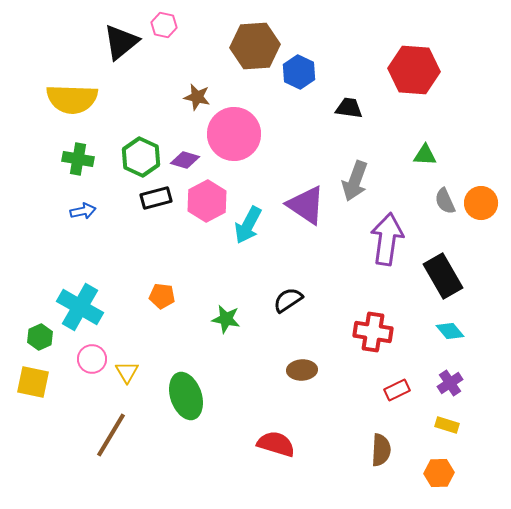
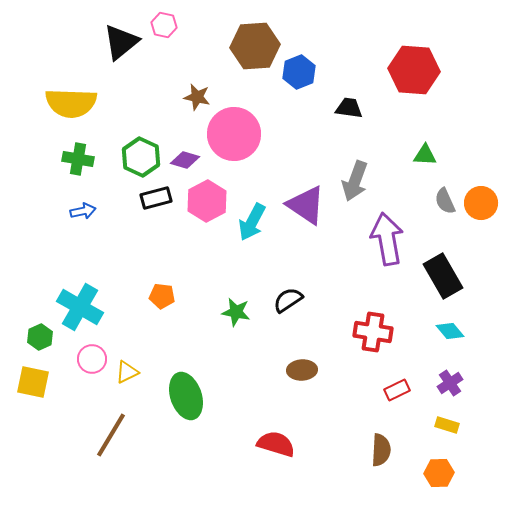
blue hexagon at (299, 72): rotated 12 degrees clockwise
yellow semicircle at (72, 99): moved 1 px left, 4 px down
cyan arrow at (248, 225): moved 4 px right, 3 px up
purple arrow at (387, 239): rotated 18 degrees counterclockwise
green star at (226, 319): moved 10 px right, 7 px up
yellow triangle at (127, 372): rotated 35 degrees clockwise
